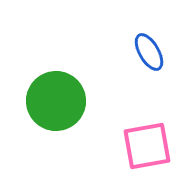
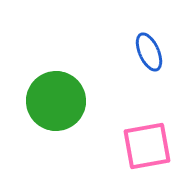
blue ellipse: rotated 6 degrees clockwise
